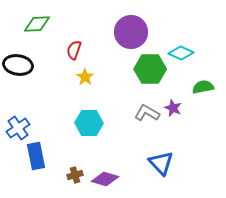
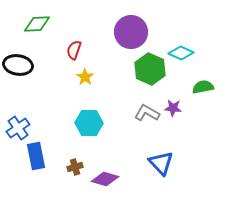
green hexagon: rotated 24 degrees clockwise
purple star: rotated 18 degrees counterclockwise
brown cross: moved 8 px up
